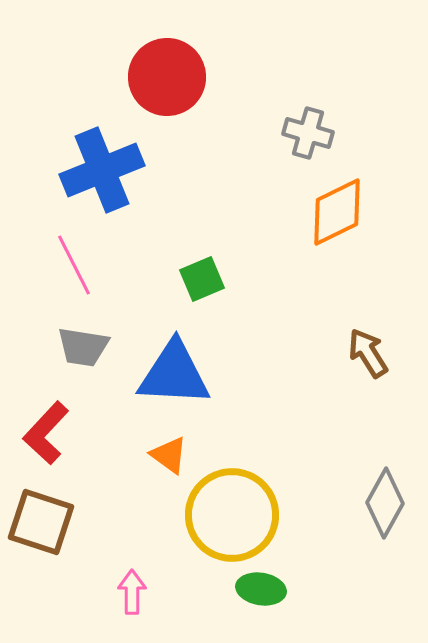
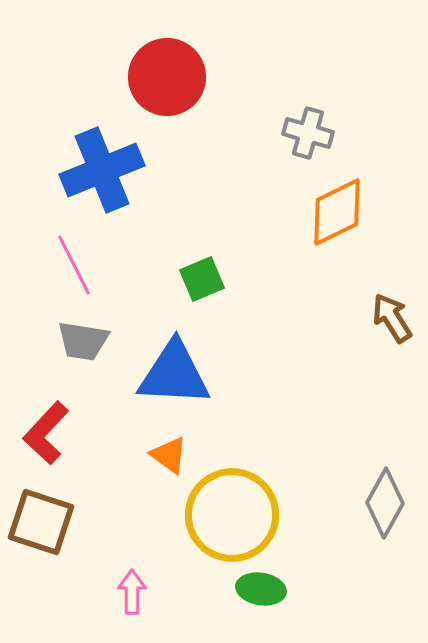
gray trapezoid: moved 6 px up
brown arrow: moved 24 px right, 35 px up
